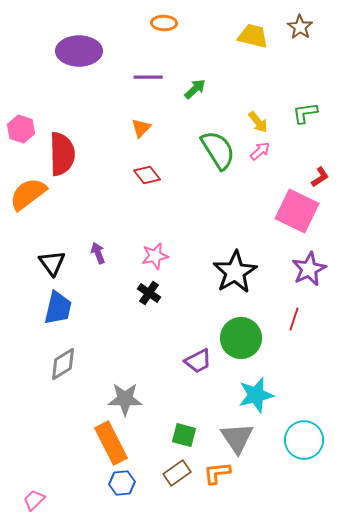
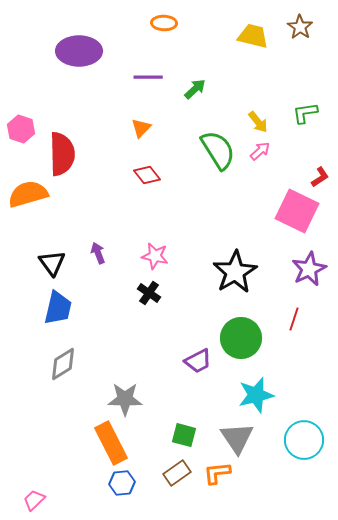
orange semicircle: rotated 21 degrees clockwise
pink star: rotated 24 degrees clockwise
